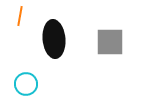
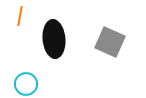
gray square: rotated 24 degrees clockwise
